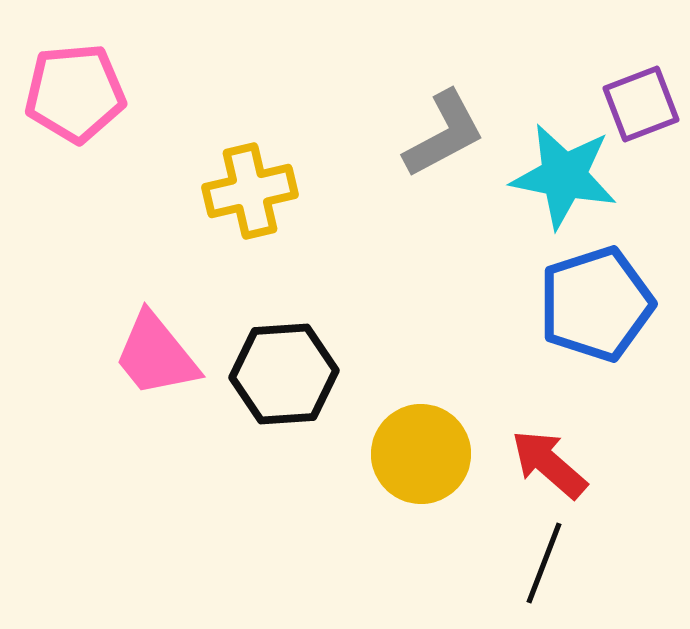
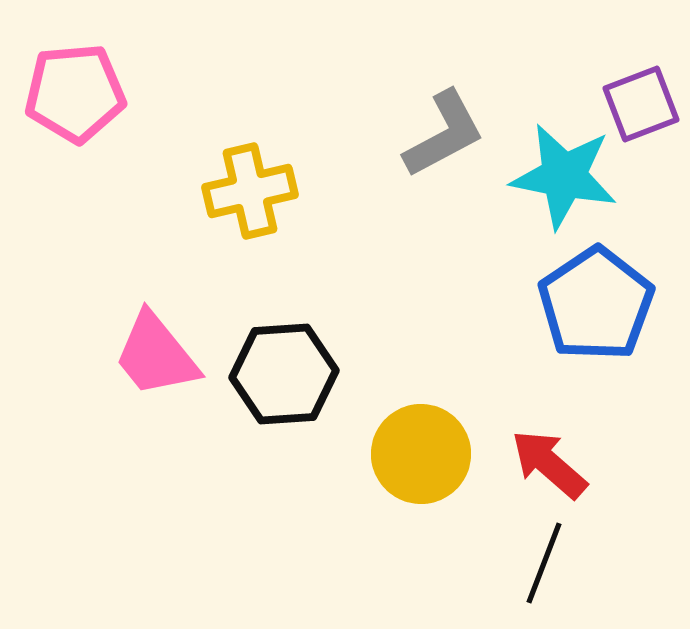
blue pentagon: rotated 16 degrees counterclockwise
